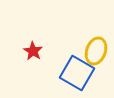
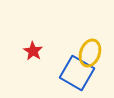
yellow ellipse: moved 6 px left, 2 px down
